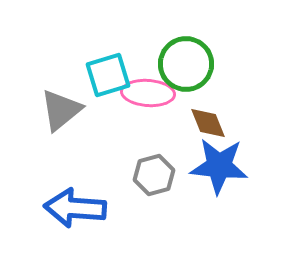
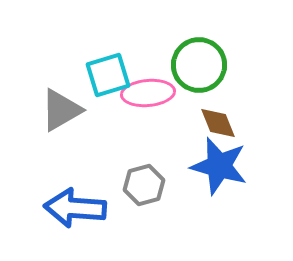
green circle: moved 13 px right, 1 px down
pink ellipse: rotated 9 degrees counterclockwise
gray triangle: rotated 9 degrees clockwise
brown diamond: moved 10 px right
blue star: rotated 10 degrees clockwise
gray hexagon: moved 10 px left, 10 px down
